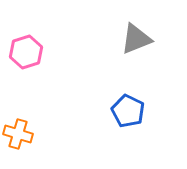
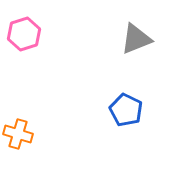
pink hexagon: moved 2 px left, 18 px up
blue pentagon: moved 2 px left, 1 px up
